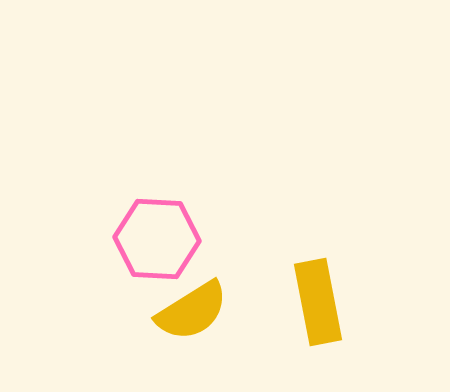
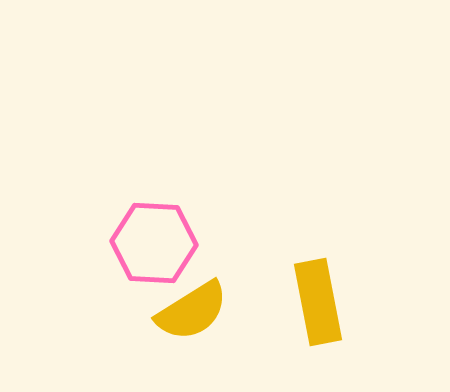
pink hexagon: moved 3 px left, 4 px down
